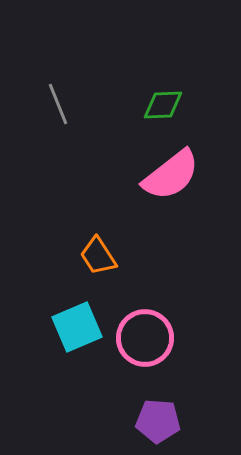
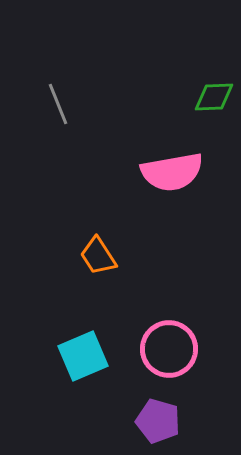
green diamond: moved 51 px right, 8 px up
pink semicircle: moved 1 px right, 3 px up; rotated 28 degrees clockwise
cyan square: moved 6 px right, 29 px down
pink circle: moved 24 px right, 11 px down
purple pentagon: rotated 12 degrees clockwise
